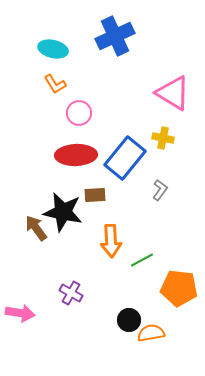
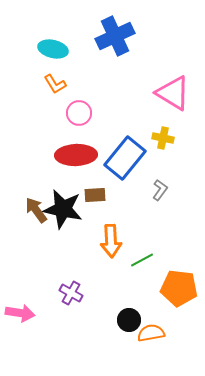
black star: moved 3 px up
brown arrow: moved 18 px up
